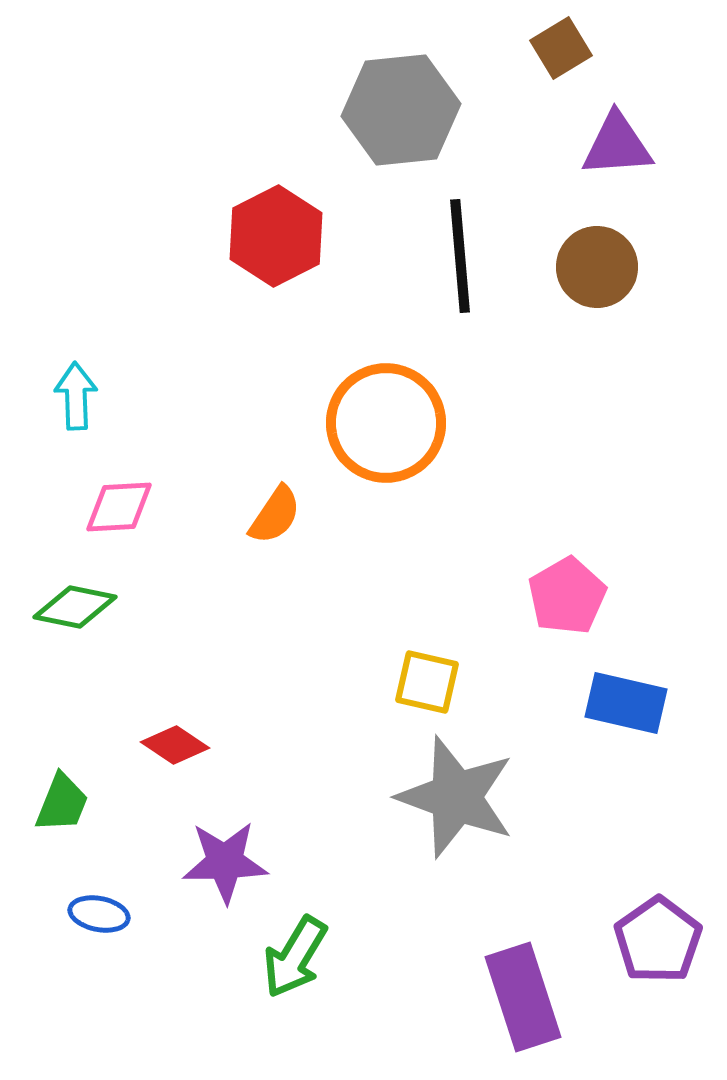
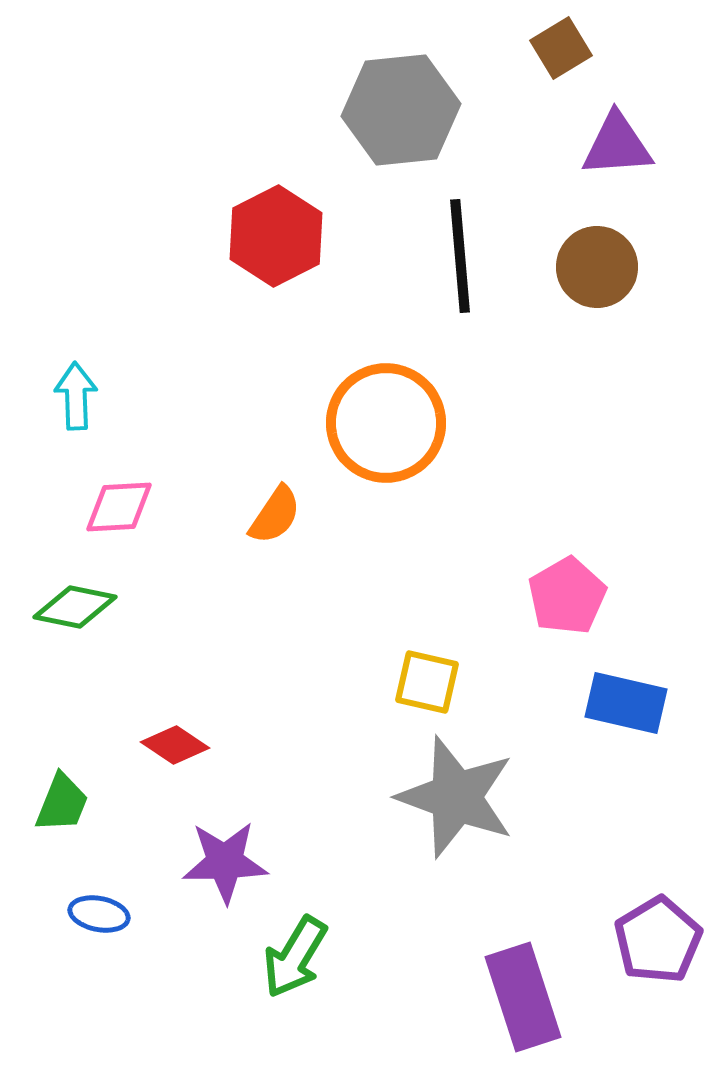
purple pentagon: rotated 4 degrees clockwise
